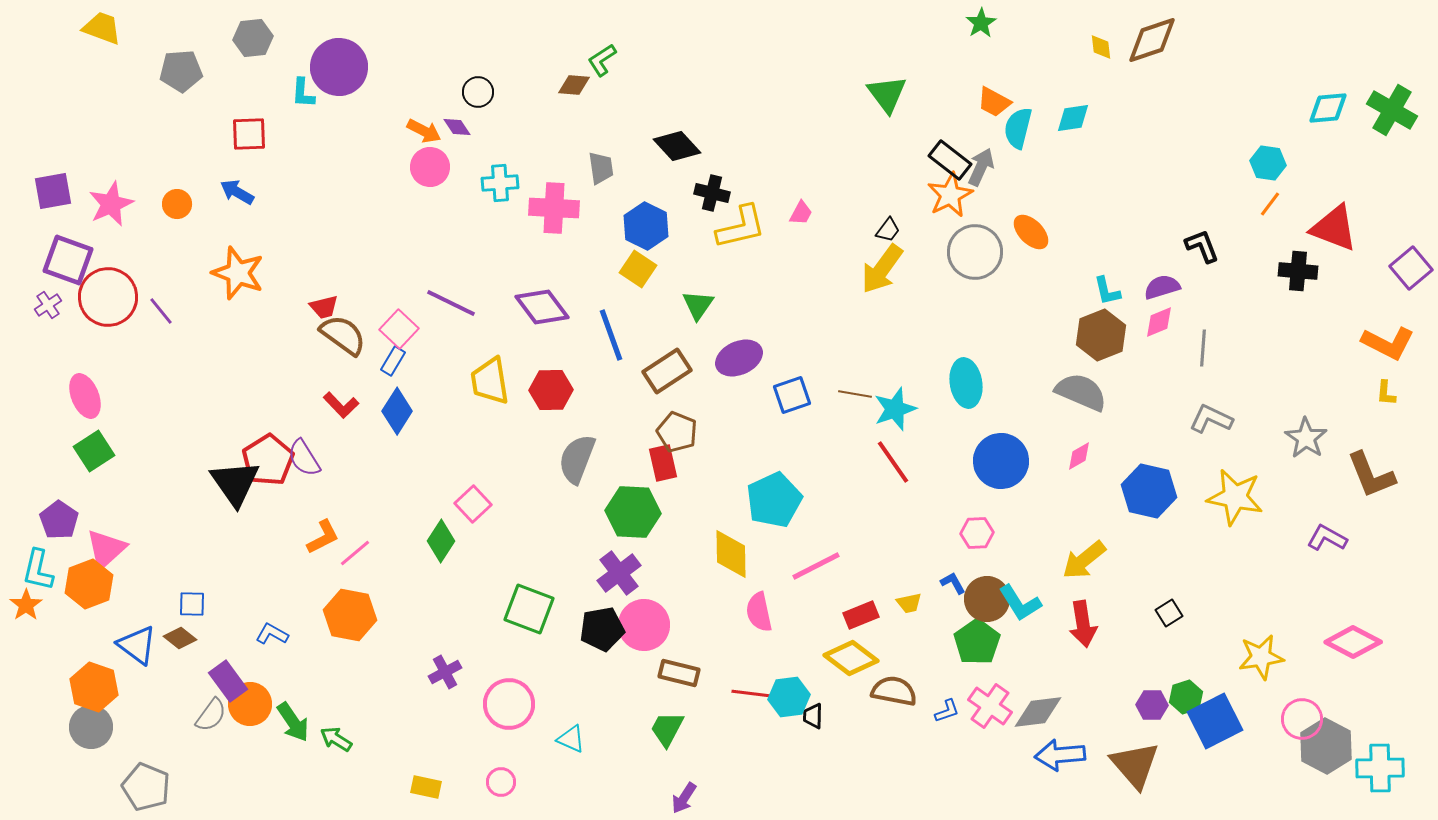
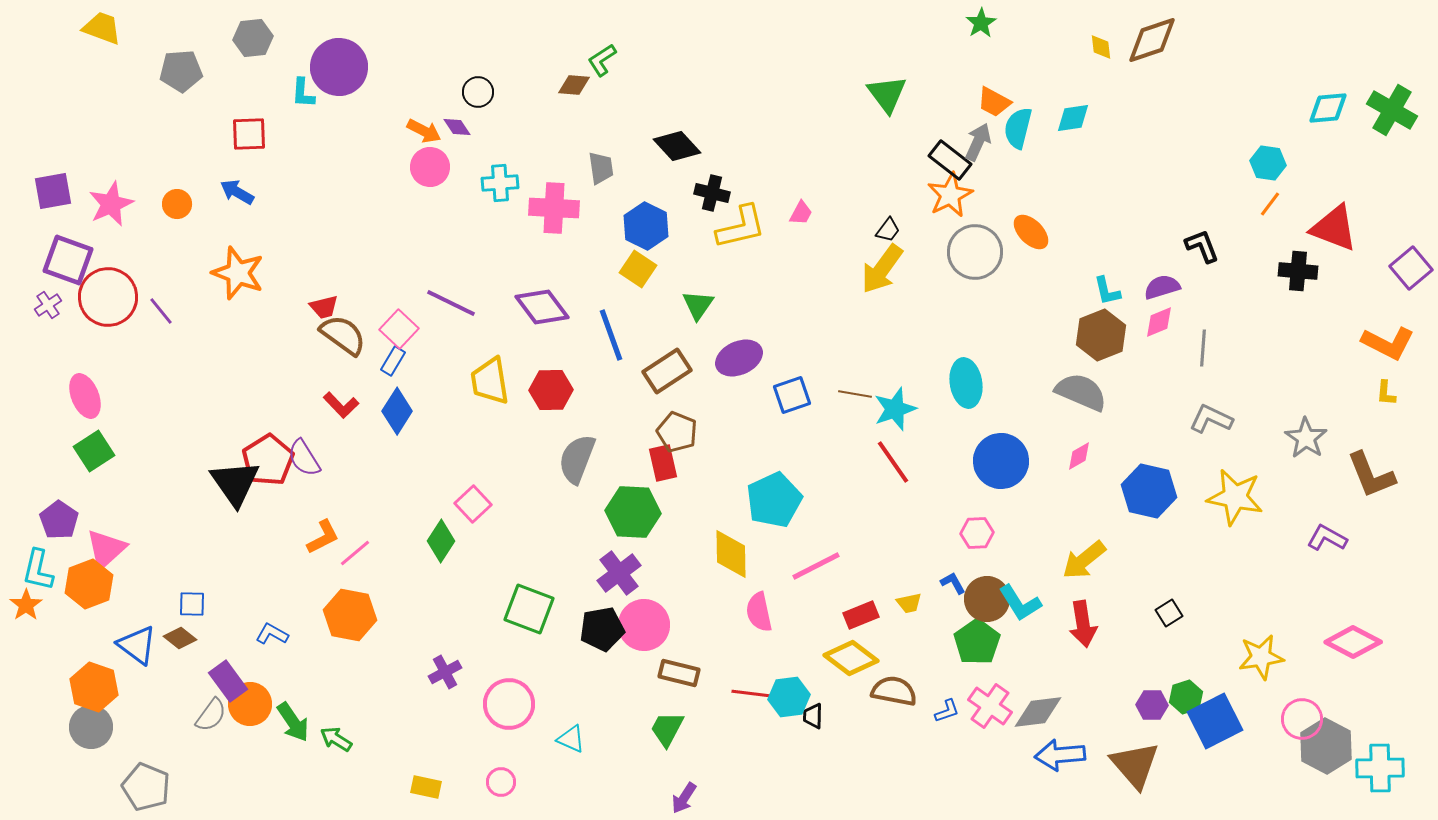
gray arrow at (981, 167): moved 3 px left, 25 px up
